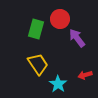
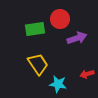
green rectangle: moved 1 px left; rotated 66 degrees clockwise
purple arrow: rotated 108 degrees clockwise
red arrow: moved 2 px right, 1 px up
cyan star: rotated 24 degrees counterclockwise
